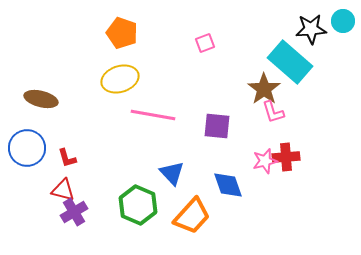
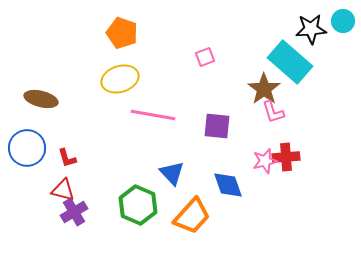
pink square: moved 14 px down
